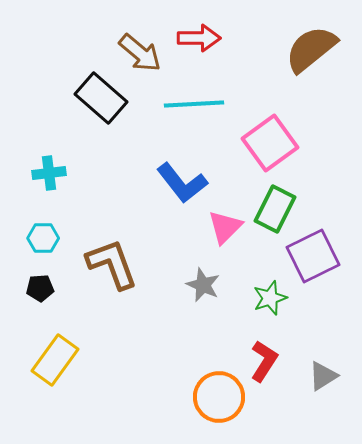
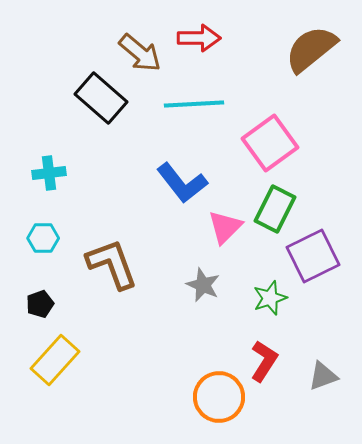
black pentagon: moved 16 px down; rotated 16 degrees counterclockwise
yellow rectangle: rotated 6 degrees clockwise
gray triangle: rotated 12 degrees clockwise
